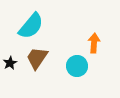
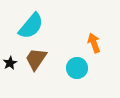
orange arrow: rotated 24 degrees counterclockwise
brown trapezoid: moved 1 px left, 1 px down
cyan circle: moved 2 px down
